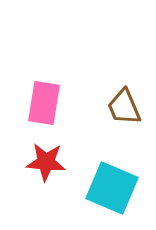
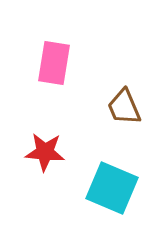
pink rectangle: moved 10 px right, 40 px up
red star: moved 1 px left, 10 px up
